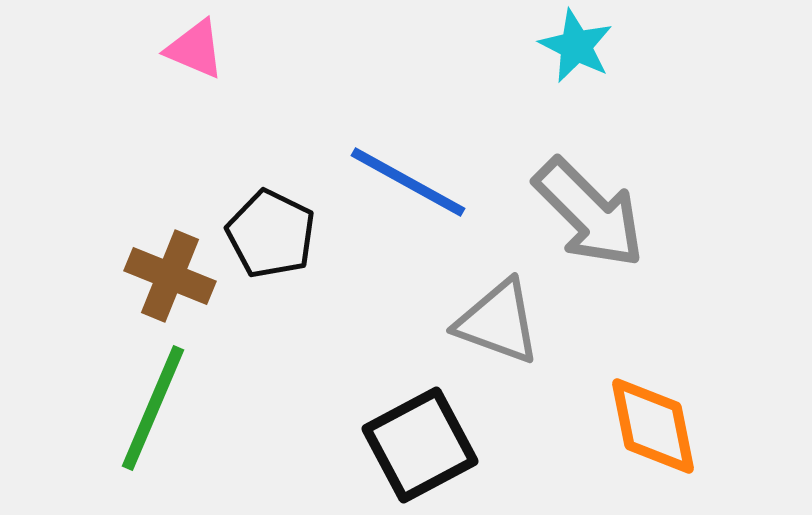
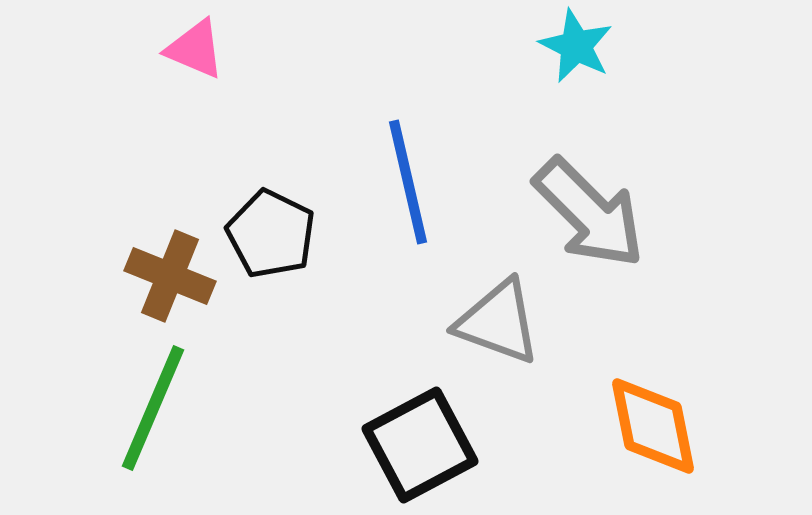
blue line: rotated 48 degrees clockwise
